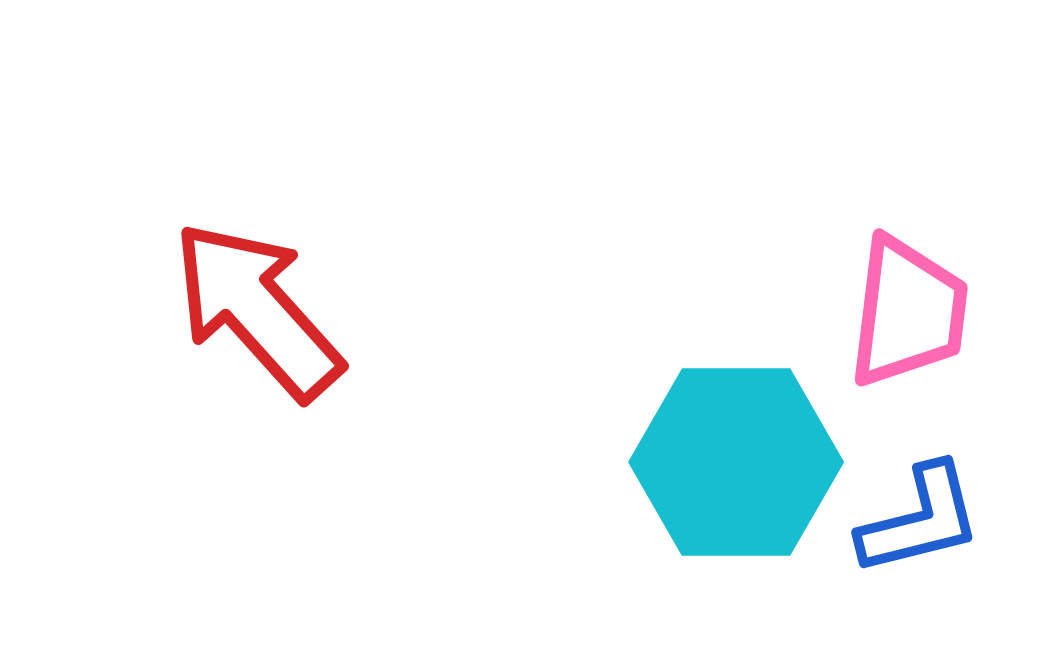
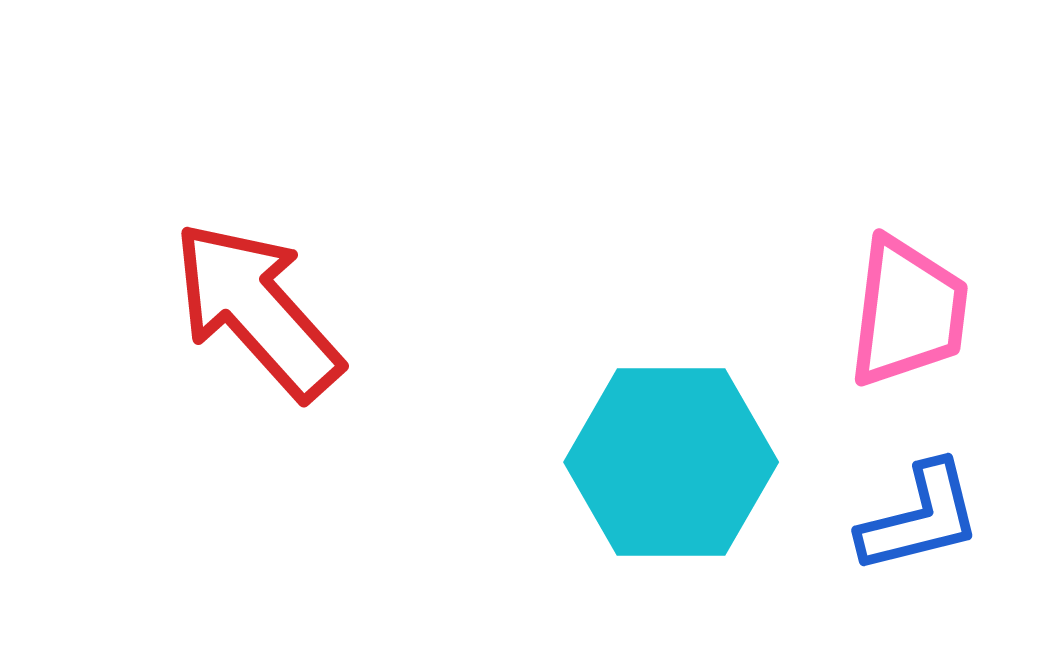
cyan hexagon: moved 65 px left
blue L-shape: moved 2 px up
